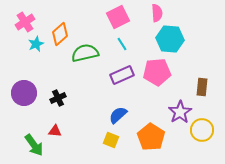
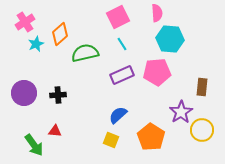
black cross: moved 3 px up; rotated 21 degrees clockwise
purple star: moved 1 px right
